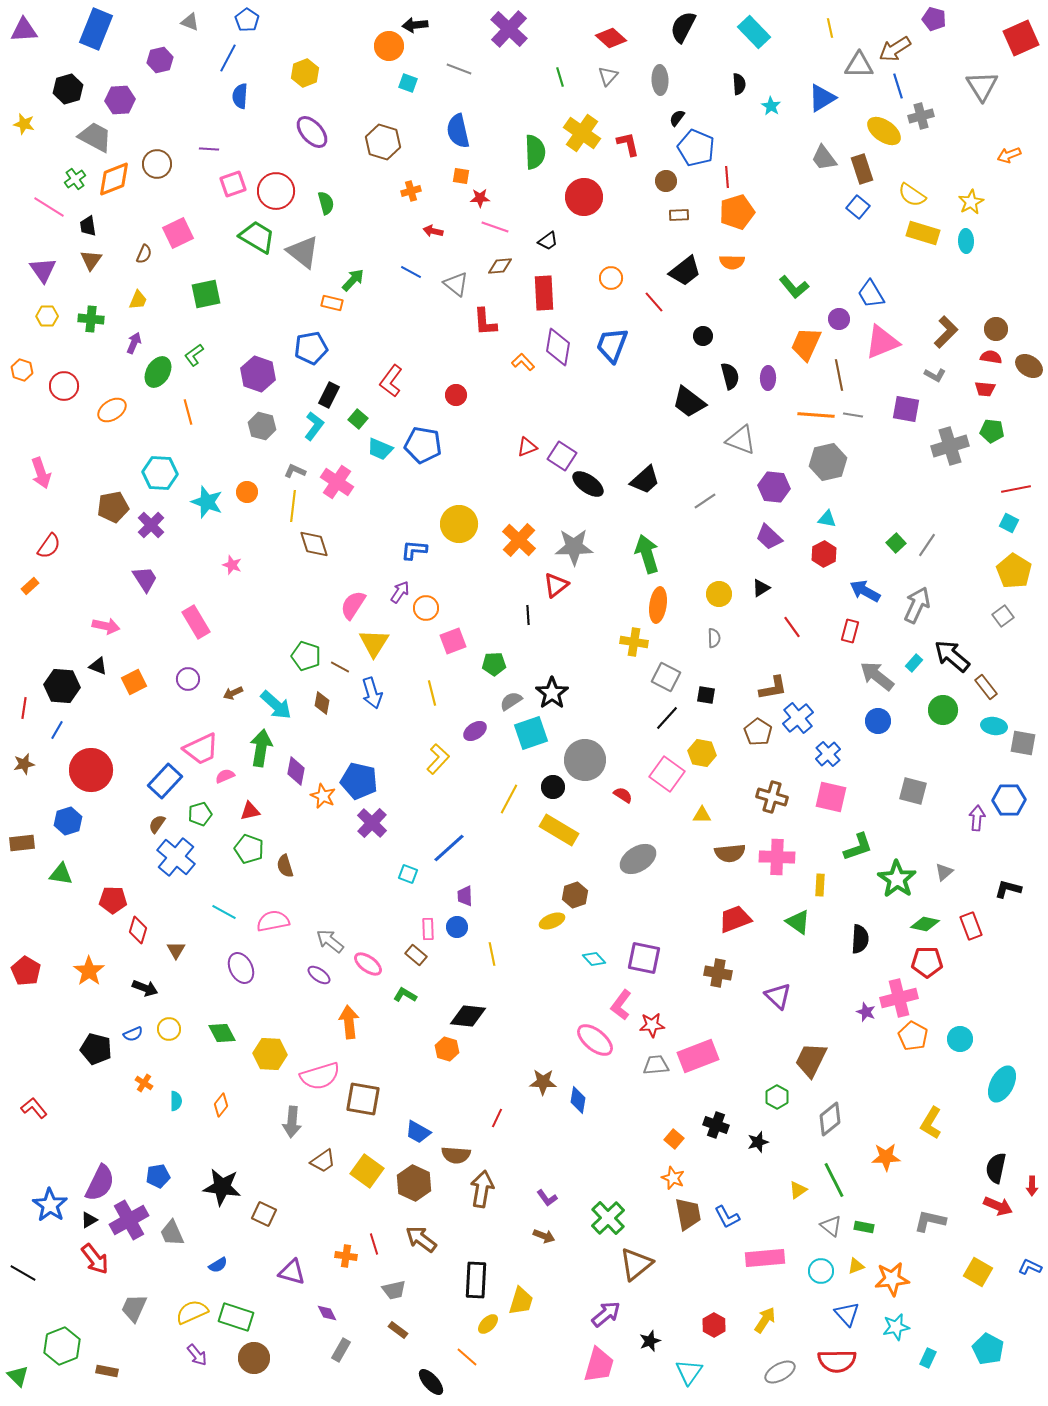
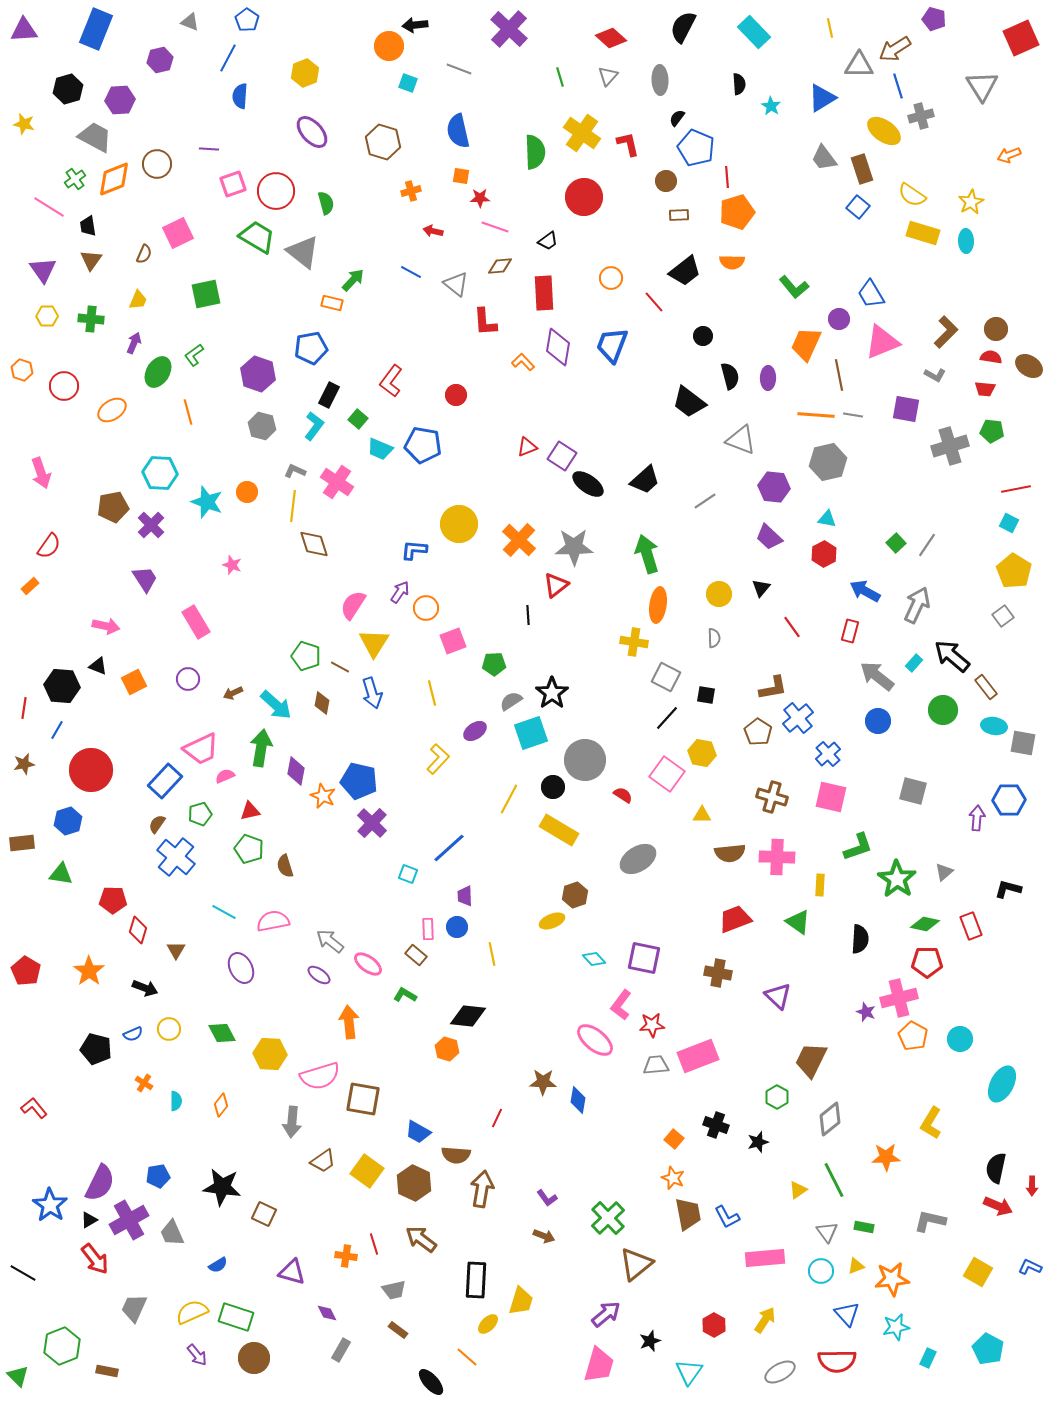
black triangle at (761, 588): rotated 18 degrees counterclockwise
gray triangle at (831, 1226): moved 4 px left, 6 px down; rotated 15 degrees clockwise
